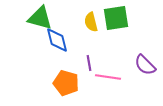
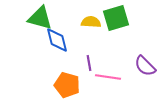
green square: rotated 8 degrees counterclockwise
yellow semicircle: rotated 108 degrees clockwise
purple semicircle: moved 1 px down
orange pentagon: moved 1 px right, 2 px down
